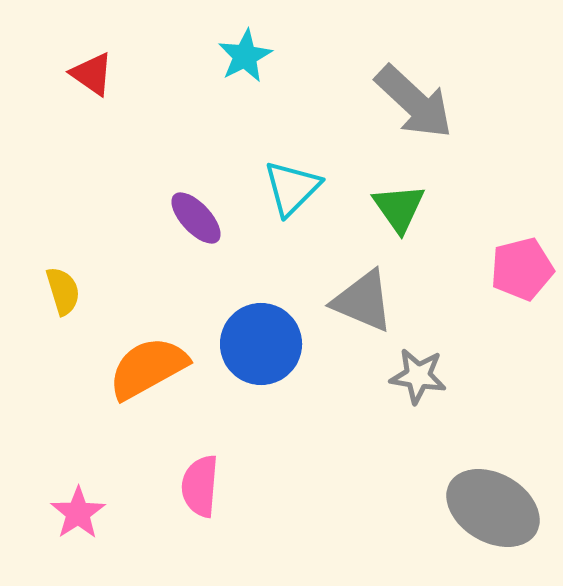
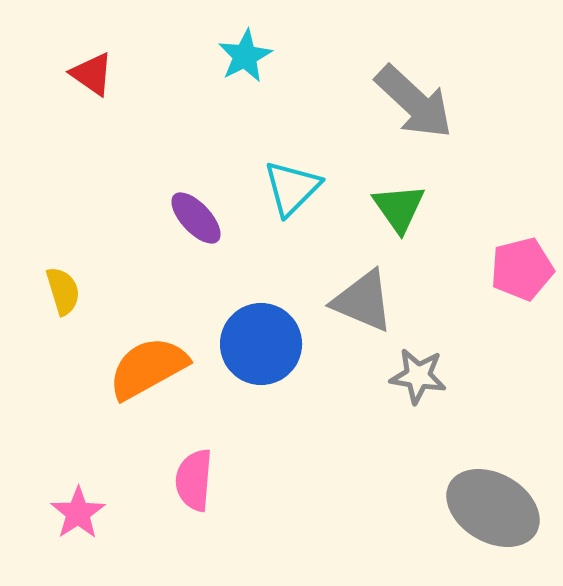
pink semicircle: moved 6 px left, 6 px up
